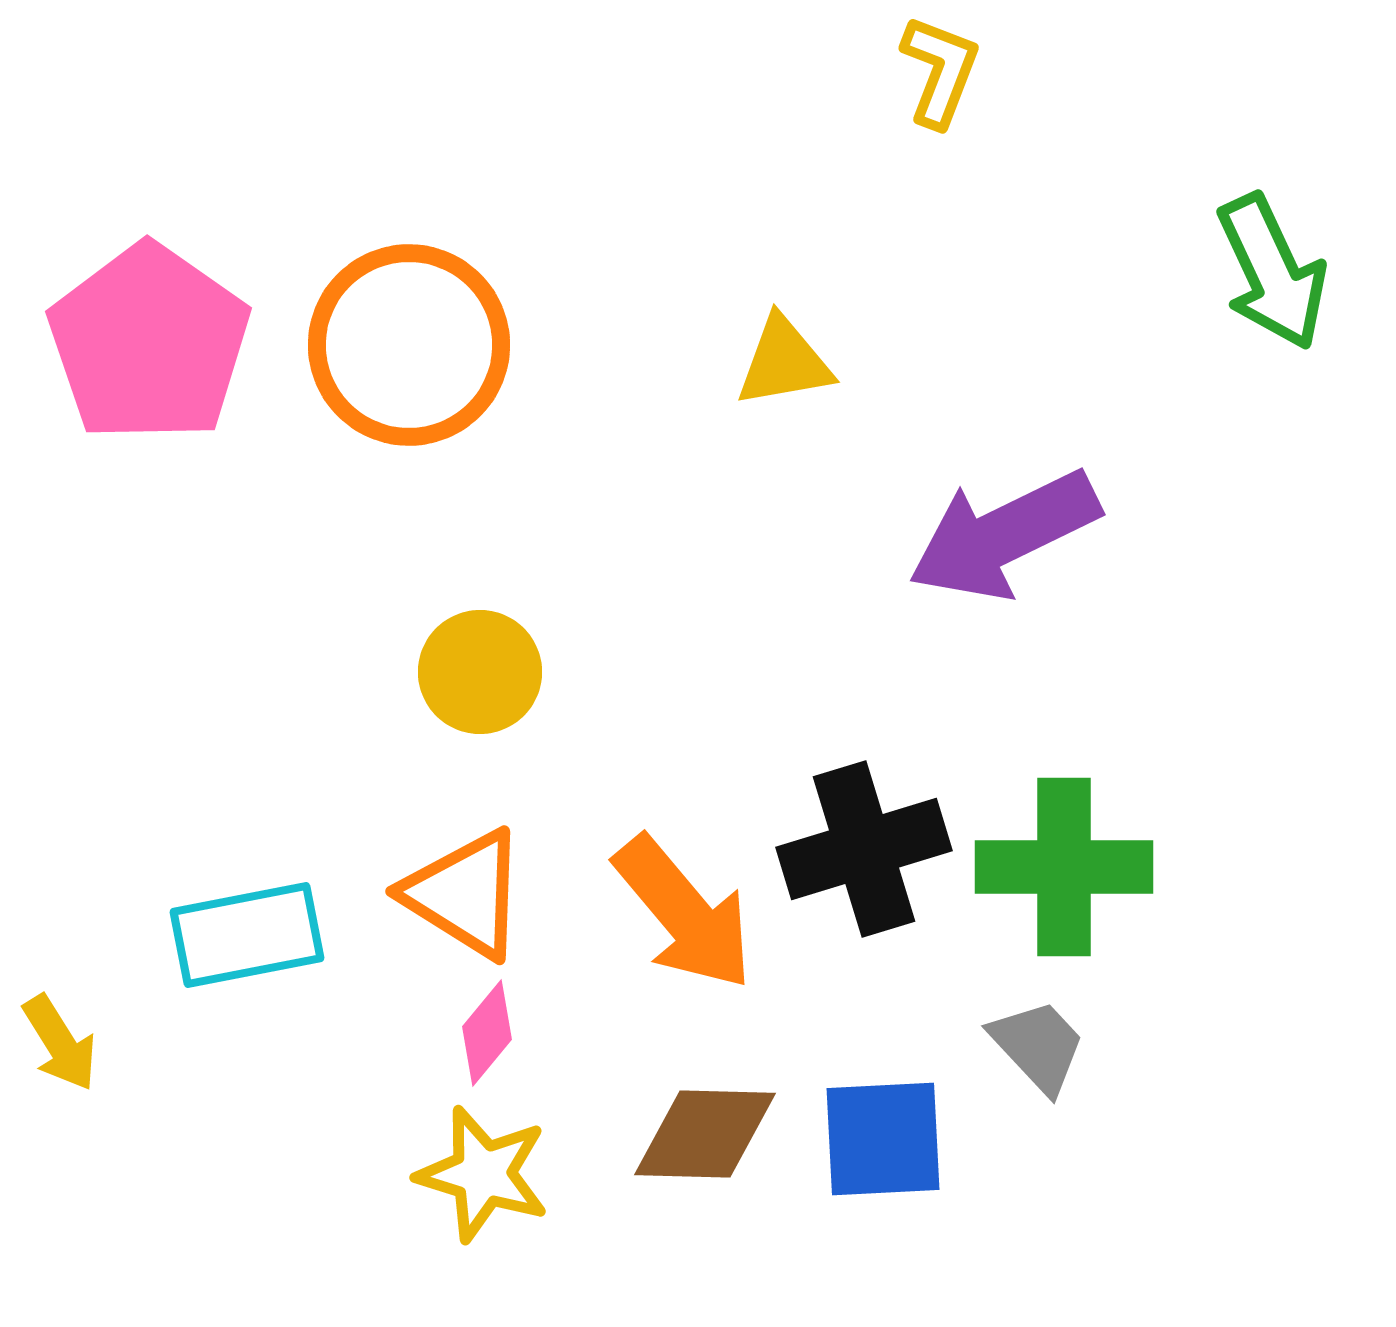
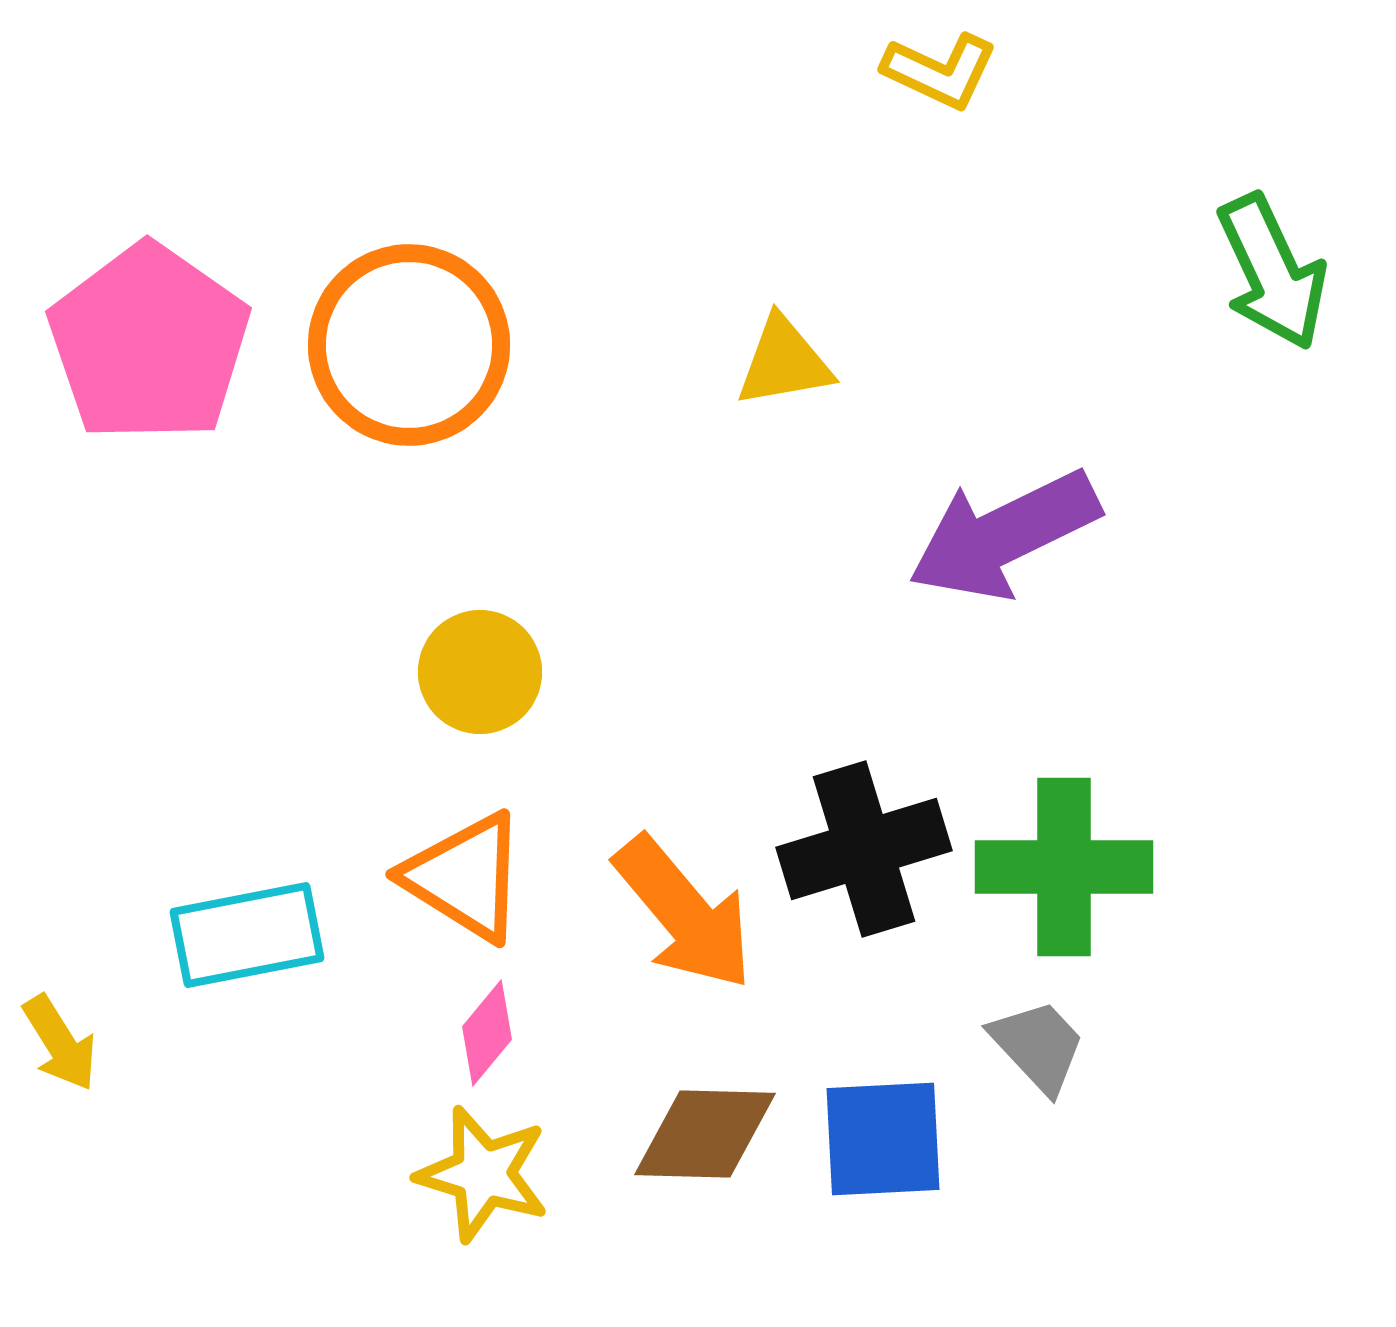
yellow L-shape: rotated 94 degrees clockwise
orange triangle: moved 17 px up
